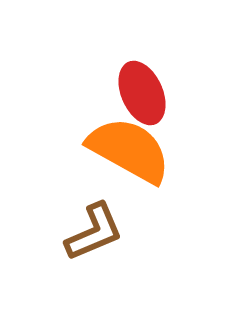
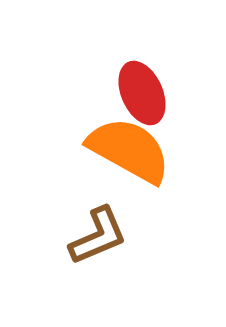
brown L-shape: moved 4 px right, 4 px down
